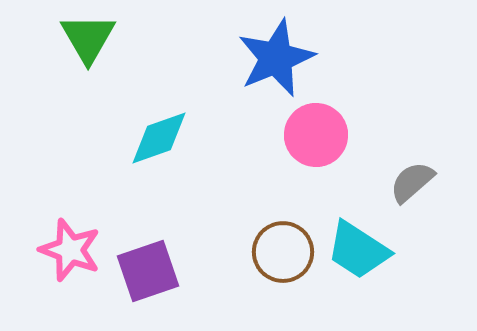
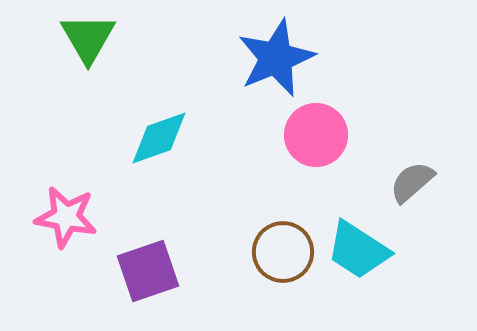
pink star: moved 4 px left, 33 px up; rotated 10 degrees counterclockwise
